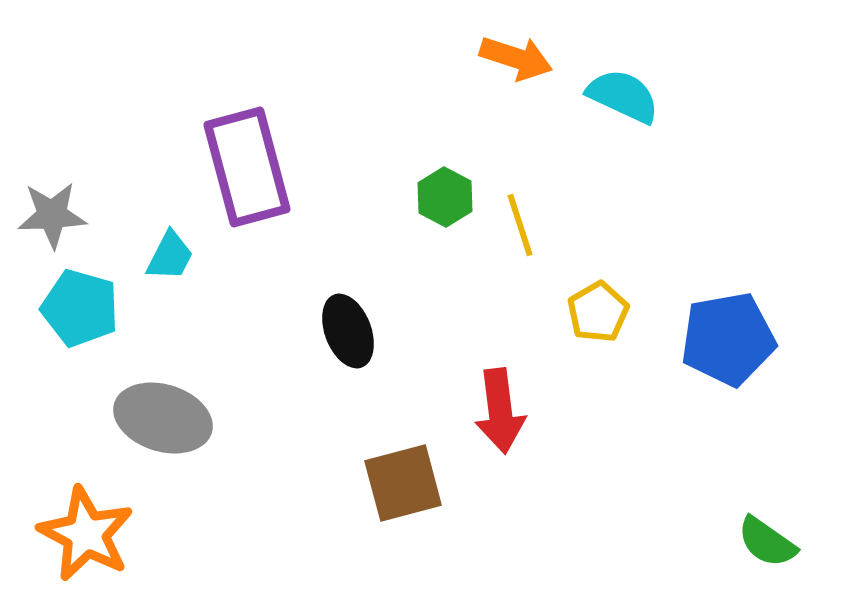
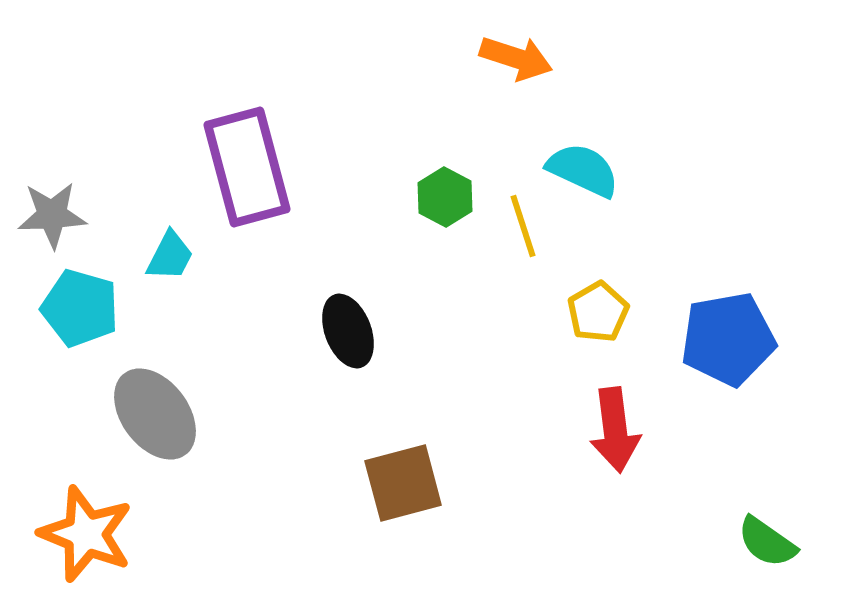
cyan semicircle: moved 40 px left, 74 px down
yellow line: moved 3 px right, 1 px down
red arrow: moved 115 px right, 19 px down
gray ellipse: moved 8 px left, 4 px up; rotated 36 degrees clockwise
orange star: rotated 6 degrees counterclockwise
